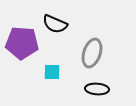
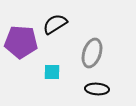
black semicircle: rotated 125 degrees clockwise
purple pentagon: moved 1 px left, 1 px up
